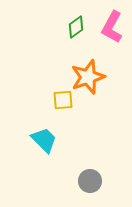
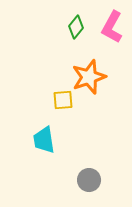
green diamond: rotated 15 degrees counterclockwise
orange star: moved 1 px right
cyan trapezoid: rotated 144 degrees counterclockwise
gray circle: moved 1 px left, 1 px up
